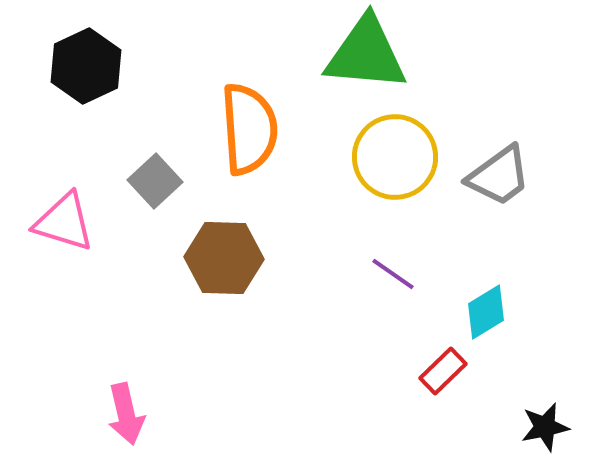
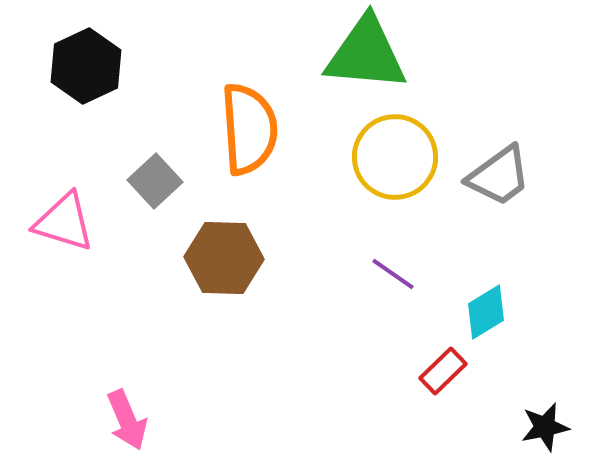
pink arrow: moved 1 px right, 6 px down; rotated 10 degrees counterclockwise
